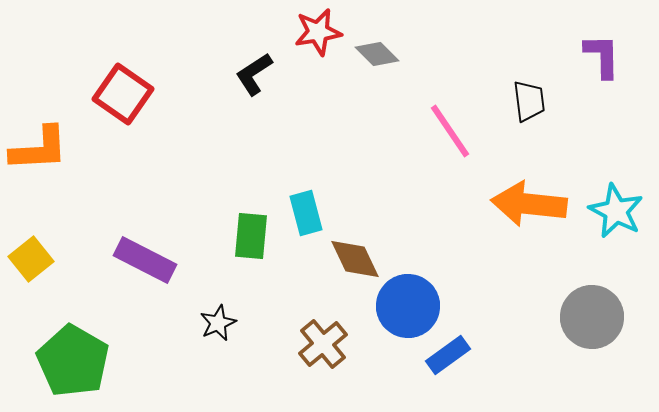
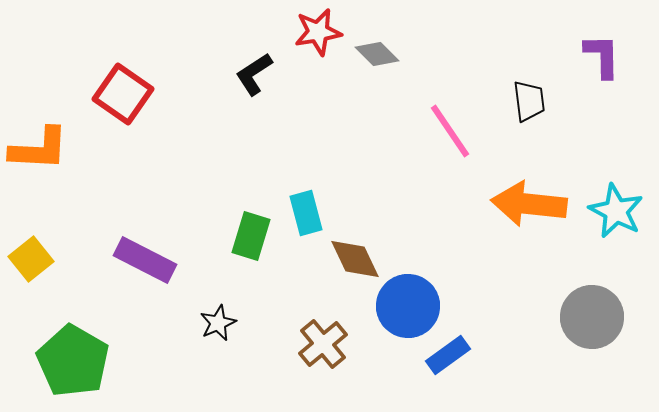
orange L-shape: rotated 6 degrees clockwise
green rectangle: rotated 12 degrees clockwise
